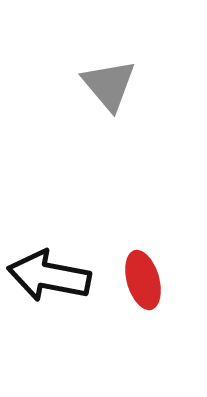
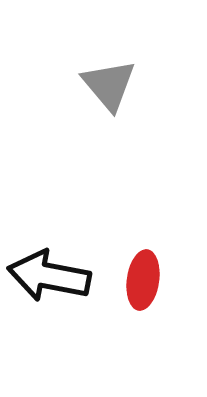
red ellipse: rotated 24 degrees clockwise
